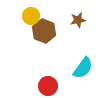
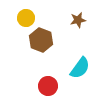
yellow circle: moved 5 px left, 2 px down
brown hexagon: moved 3 px left, 9 px down
cyan semicircle: moved 3 px left
